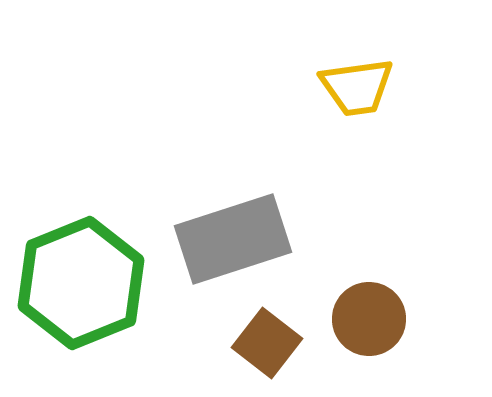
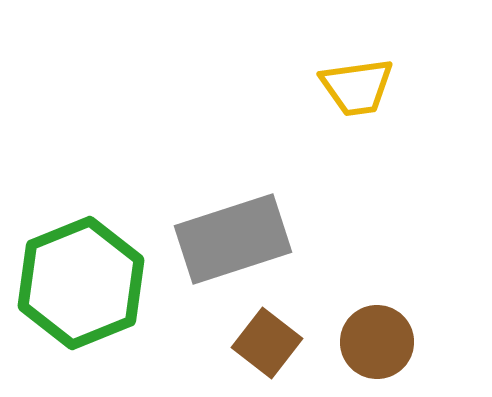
brown circle: moved 8 px right, 23 px down
